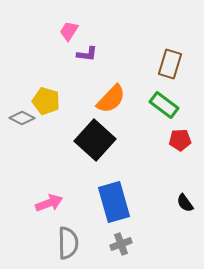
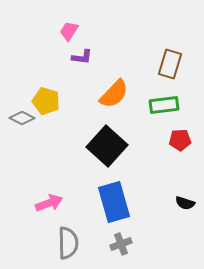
purple L-shape: moved 5 px left, 3 px down
orange semicircle: moved 3 px right, 5 px up
green rectangle: rotated 44 degrees counterclockwise
black square: moved 12 px right, 6 px down
black semicircle: rotated 36 degrees counterclockwise
